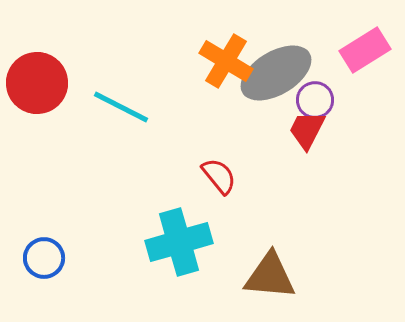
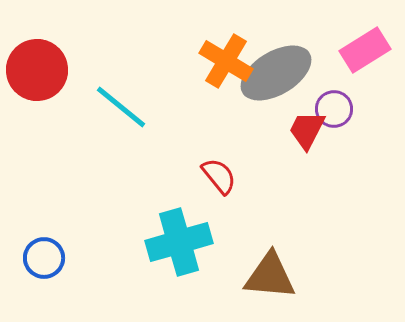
red circle: moved 13 px up
purple circle: moved 19 px right, 9 px down
cyan line: rotated 12 degrees clockwise
